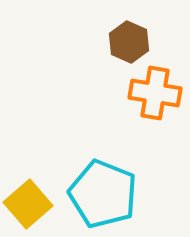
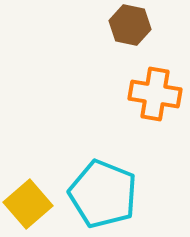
brown hexagon: moved 1 px right, 17 px up; rotated 12 degrees counterclockwise
orange cross: moved 1 px down
